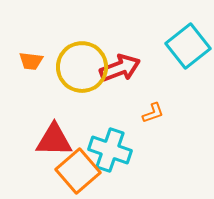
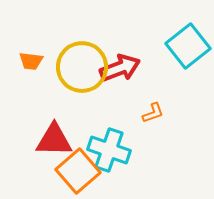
cyan cross: moved 1 px left
